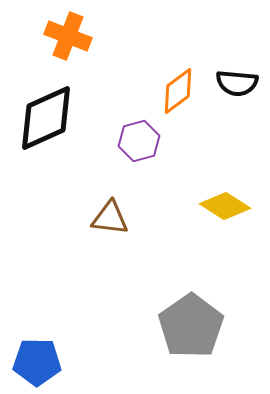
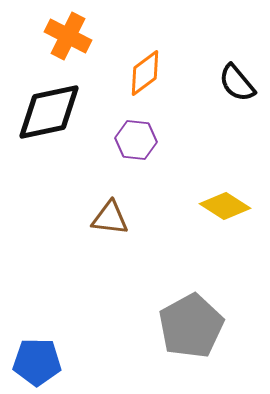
orange cross: rotated 6 degrees clockwise
black semicircle: rotated 45 degrees clockwise
orange diamond: moved 33 px left, 18 px up
black diamond: moved 3 px right, 6 px up; rotated 12 degrees clockwise
purple hexagon: moved 3 px left, 1 px up; rotated 21 degrees clockwise
gray pentagon: rotated 6 degrees clockwise
